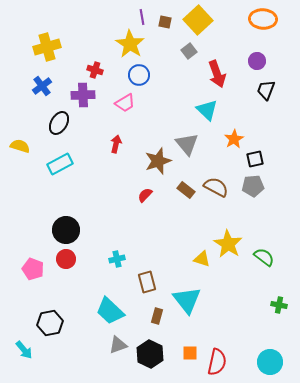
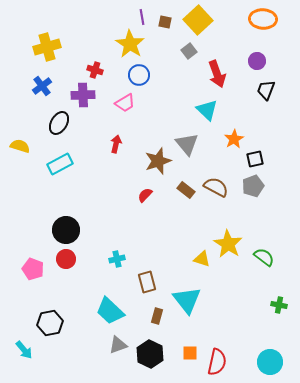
gray pentagon at (253, 186): rotated 15 degrees counterclockwise
